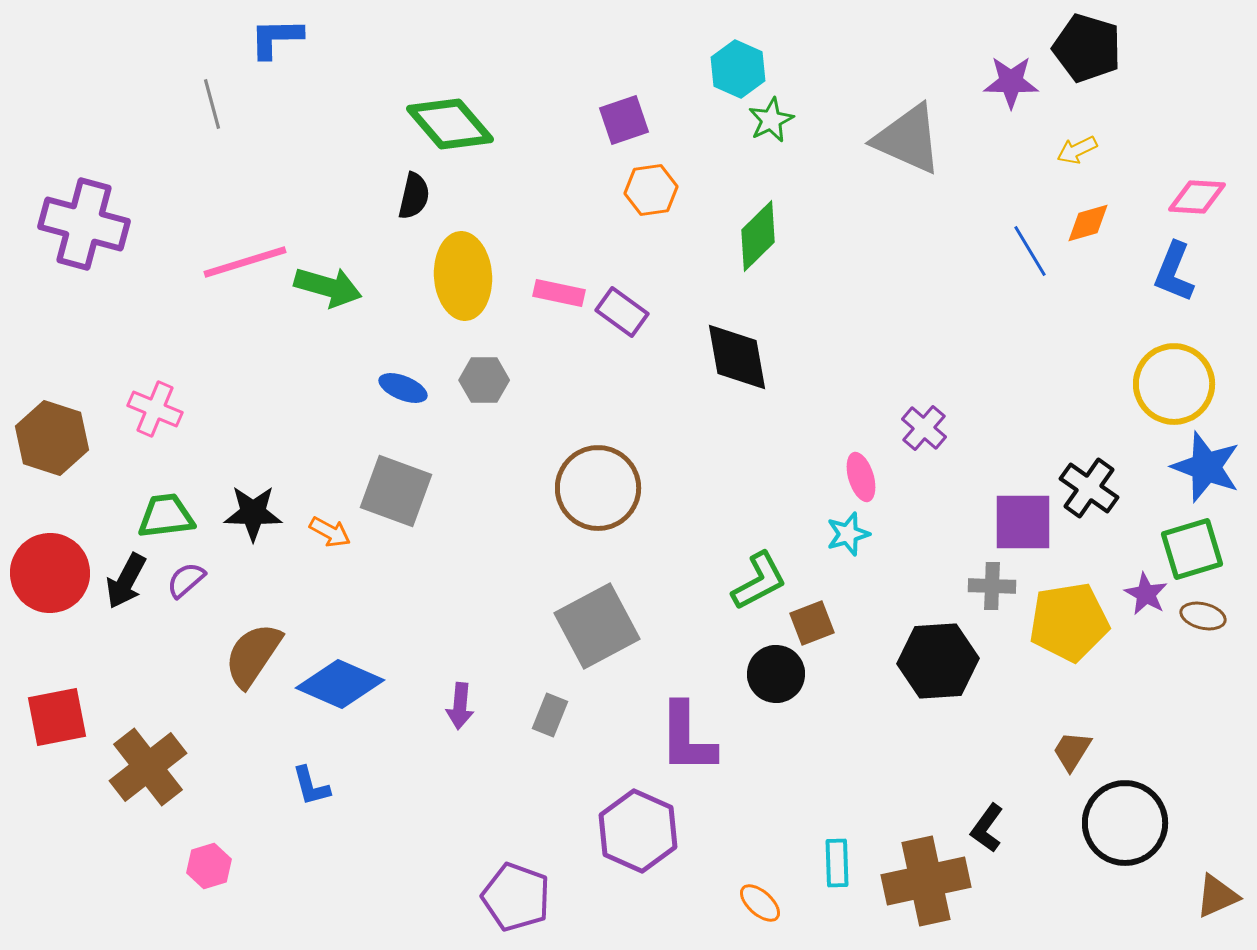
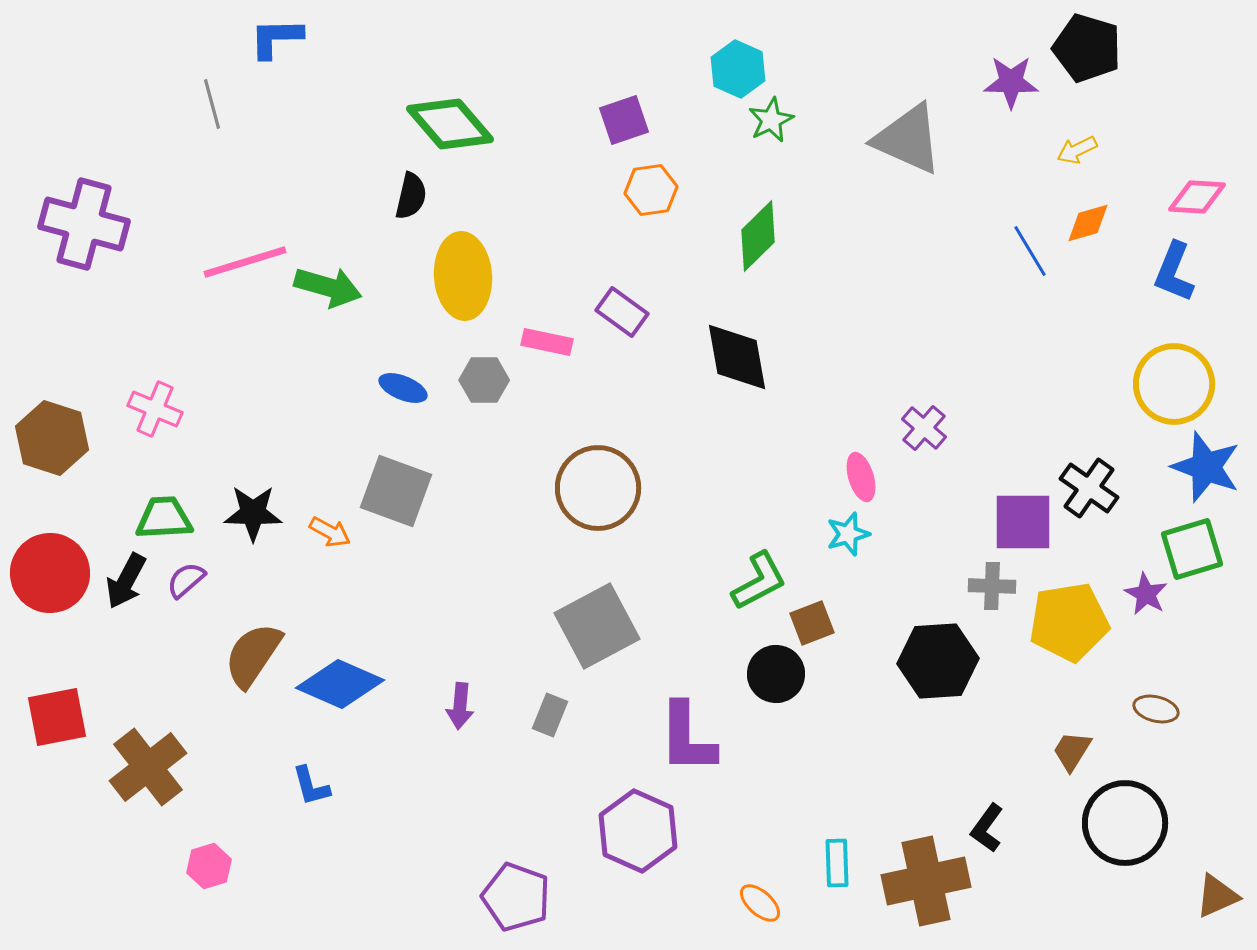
black semicircle at (414, 196): moved 3 px left
pink rectangle at (559, 293): moved 12 px left, 49 px down
green trapezoid at (166, 516): moved 2 px left, 2 px down; rotated 4 degrees clockwise
brown ellipse at (1203, 616): moved 47 px left, 93 px down
